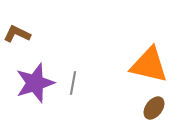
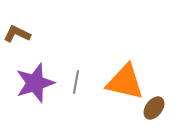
orange triangle: moved 24 px left, 17 px down
gray line: moved 3 px right, 1 px up
